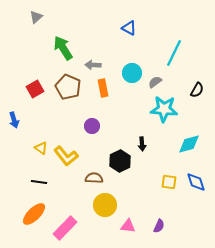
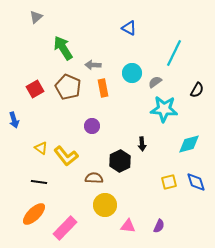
yellow square: rotated 21 degrees counterclockwise
